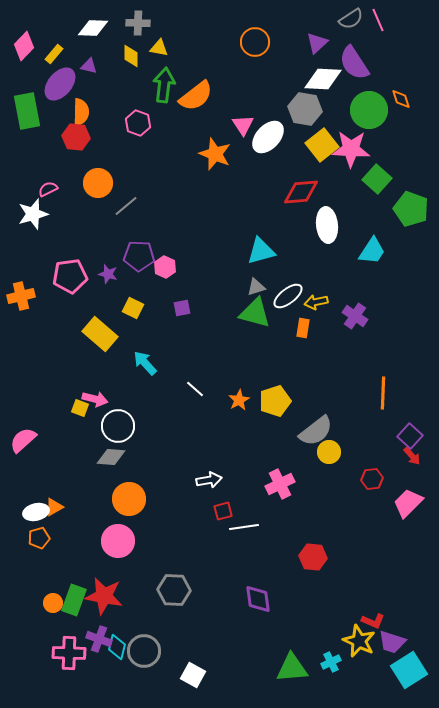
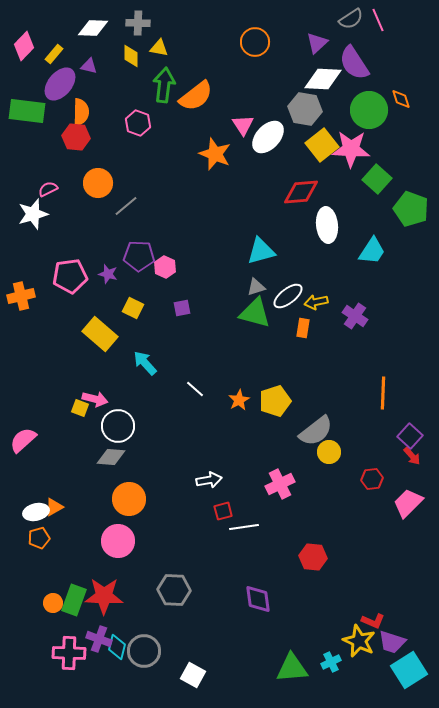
green rectangle at (27, 111): rotated 72 degrees counterclockwise
red star at (104, 596): rotated 9 degrees counterclockwise
